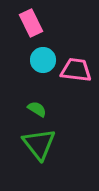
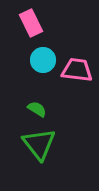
pink trapezoid: moved 1 px right
